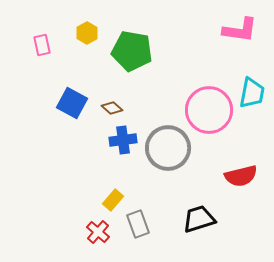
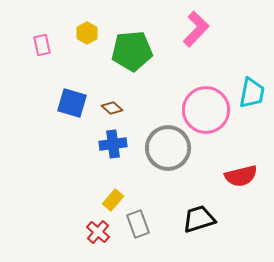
pink L-shape: moved 44 px left, 1 px up; rotated 54 degrees counterclockwise
green pentagon: rotated 15 degrees counterclockwise
blue square: rotated 12 degrees counterclockwise
pink circle: moved 3 px left
blue cross: moved 10 px left, 4 px down
